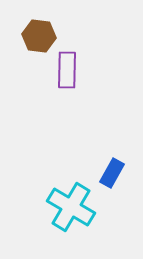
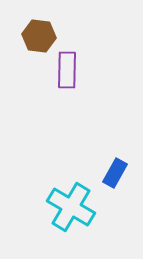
blue rectangle: moved 3 px right
